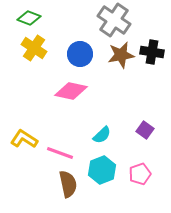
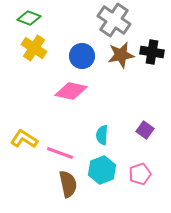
blue circle: moved 2 px right, 2 px down
cyan semicircle: rotated 138 degrees clockwise
